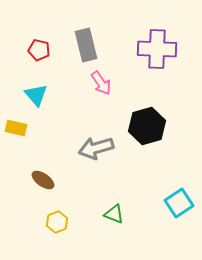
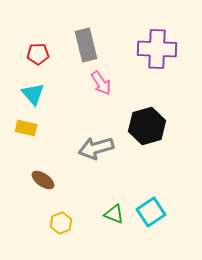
red pentagon: moved 1 px left, 4 px down; rotated 15 degrees counterclockwise
cyan triangle: moved 3 px left, 1 px up
yellow rectangle: moved 10 px right
cyan square: moved 28 px left, 9 px down
yellow hexagon: moved 4 px right, 1 px down
